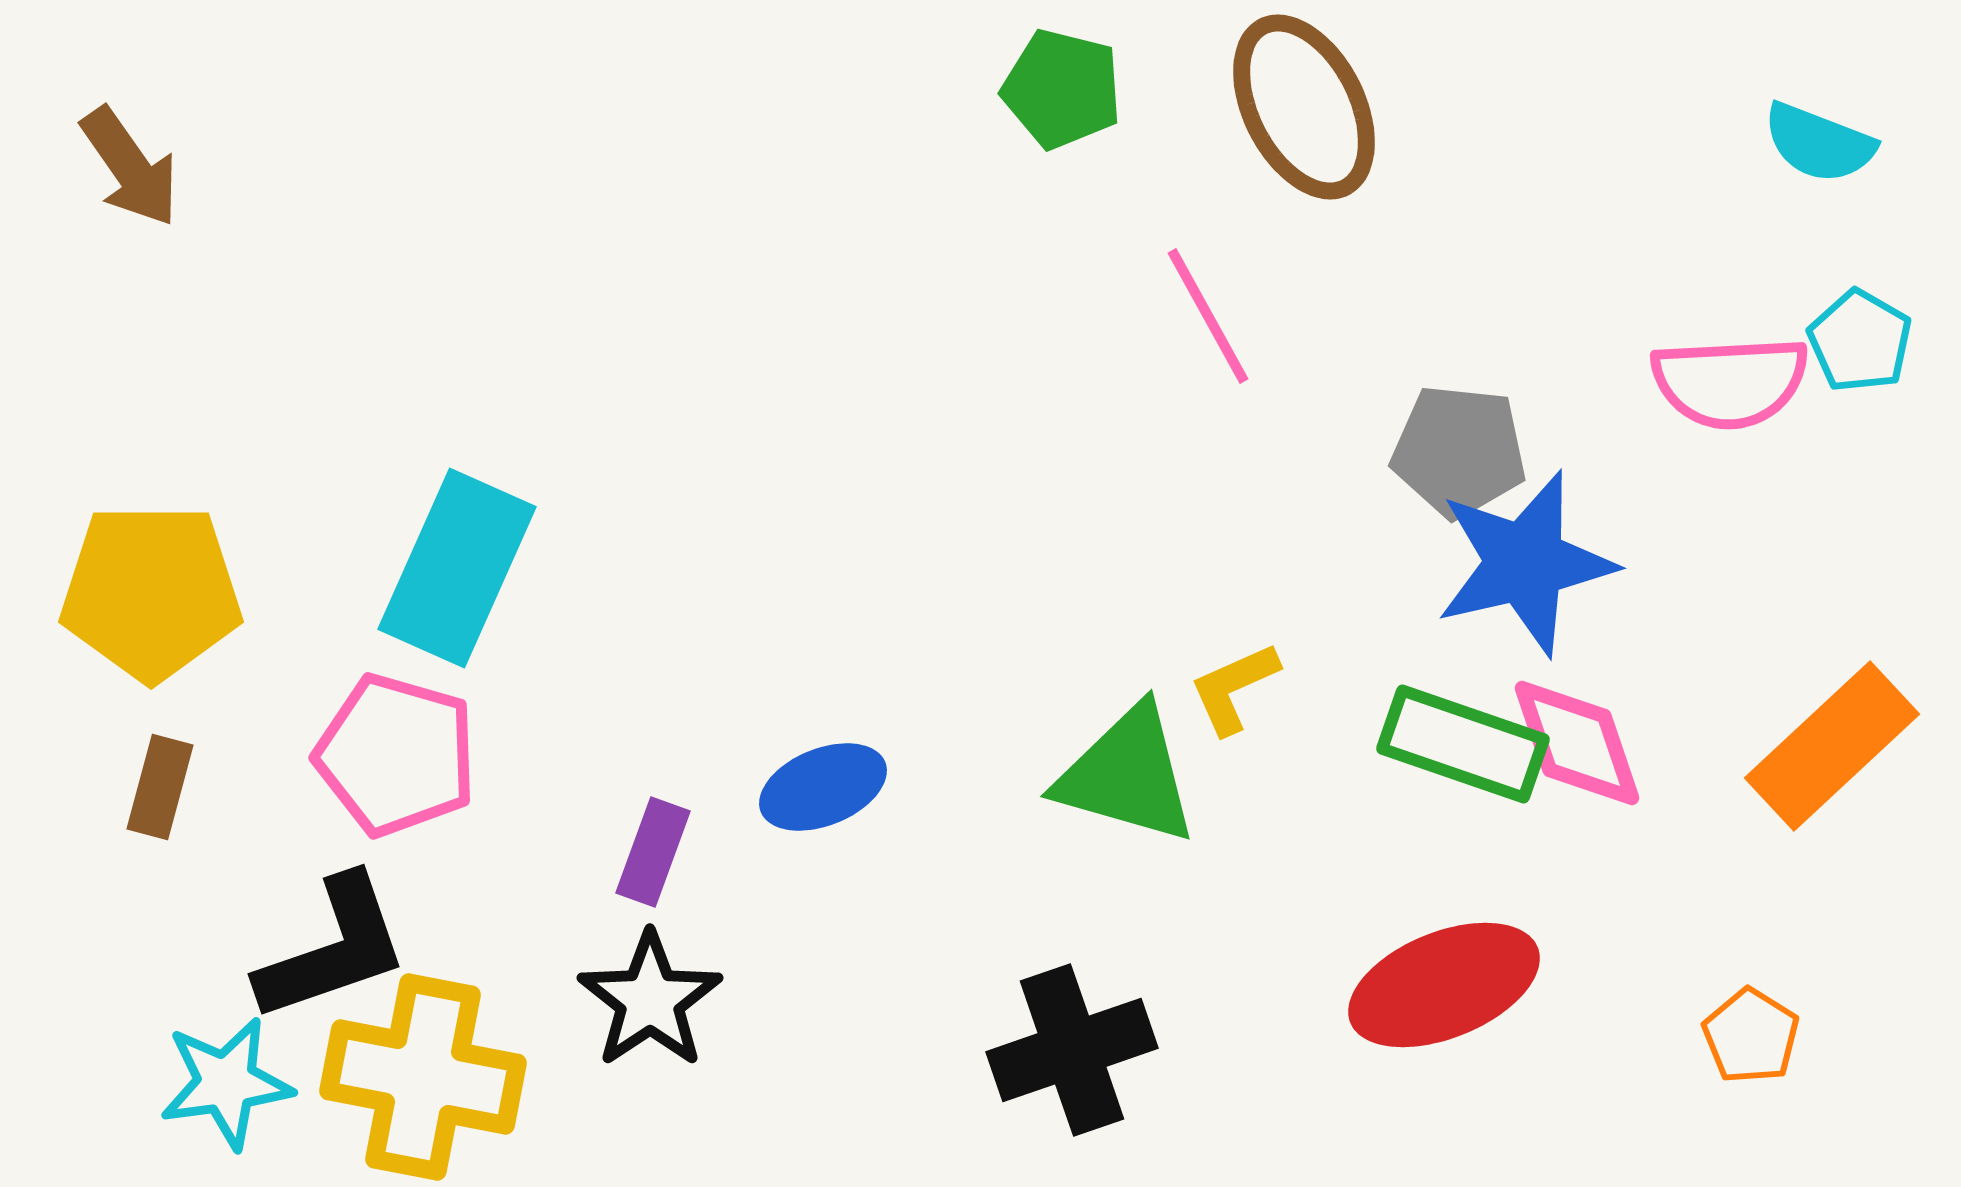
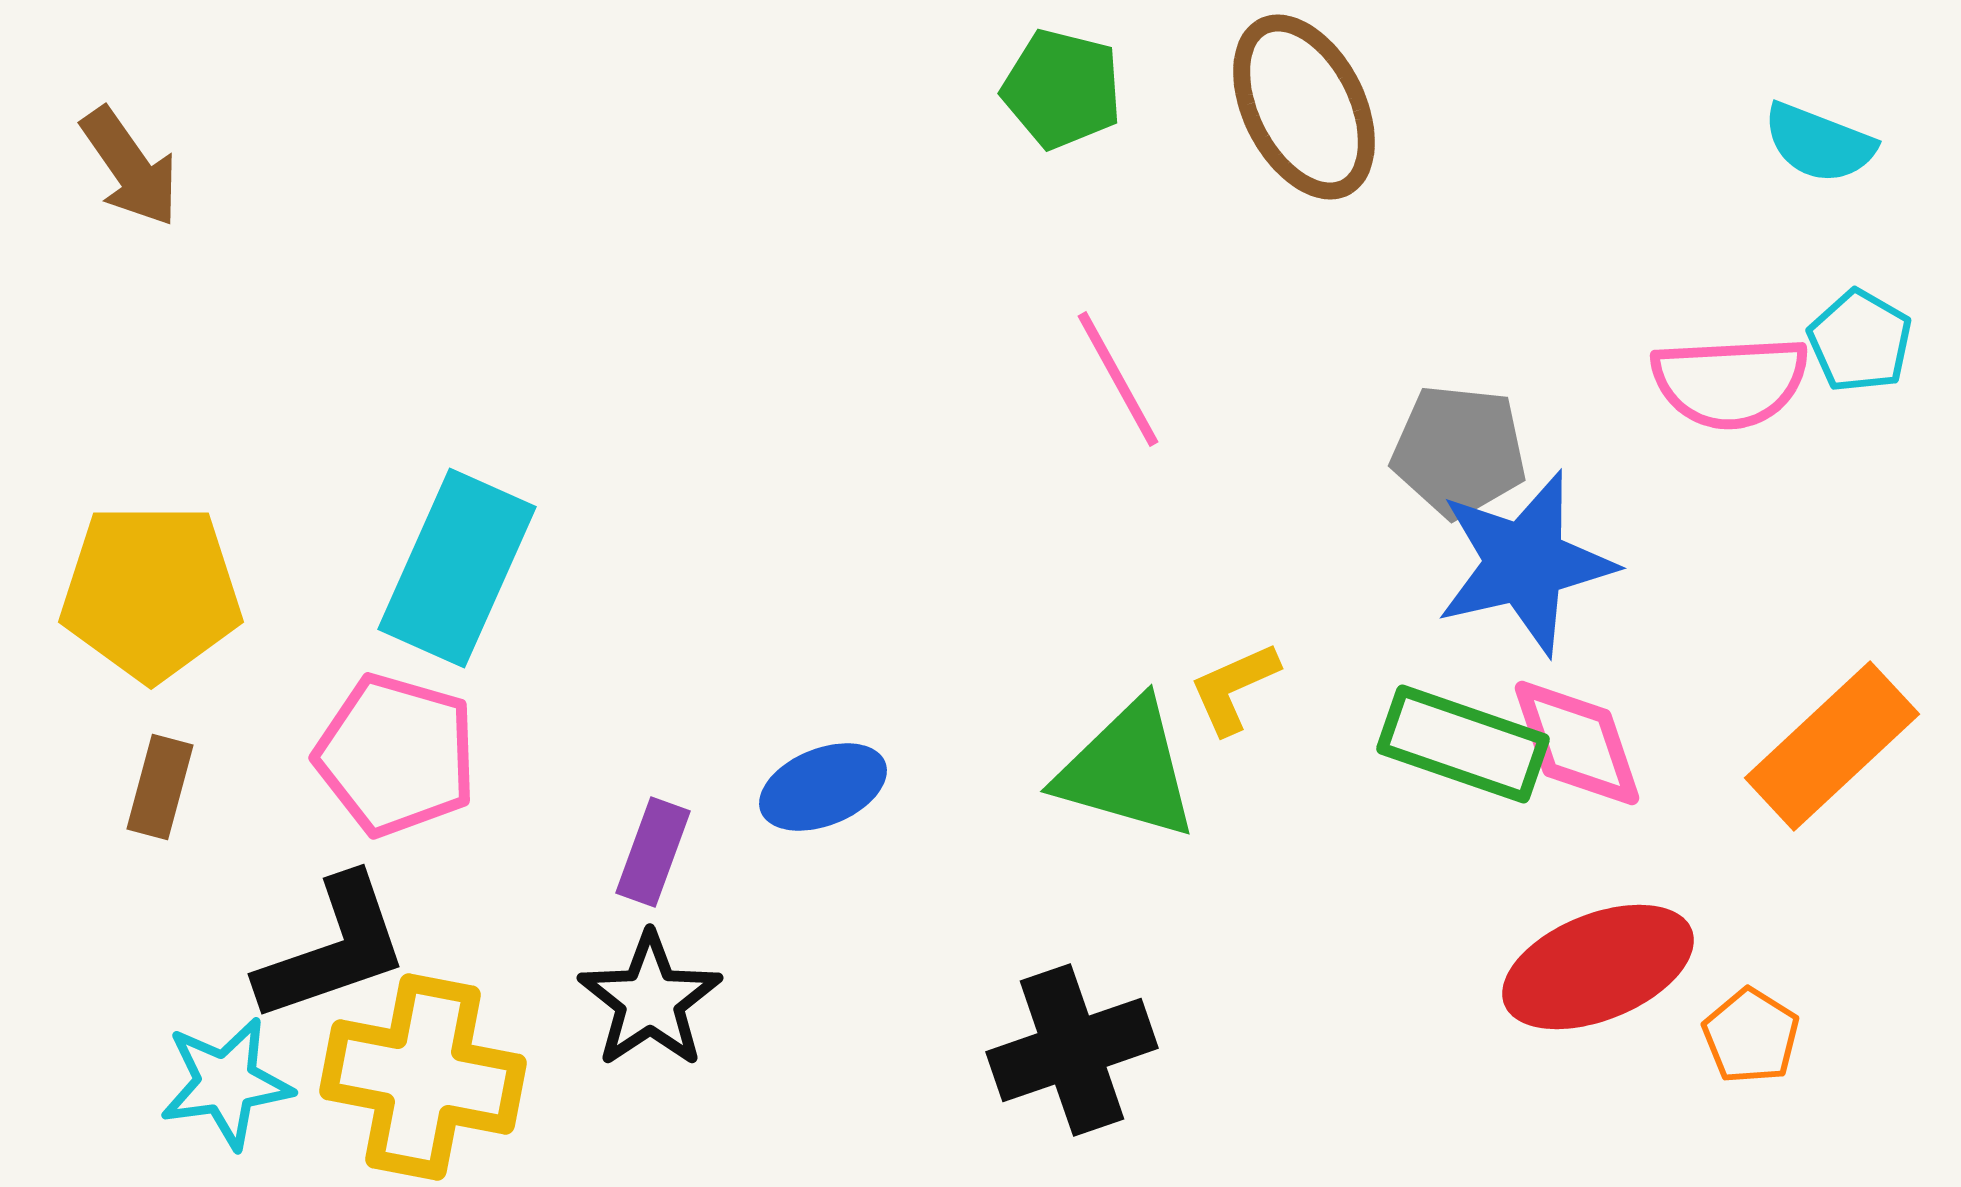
pink line: moved 90 px left, 63 px down
green triangle: moved 5 px up
red ellipse: moved 154 px right, 18 px up
